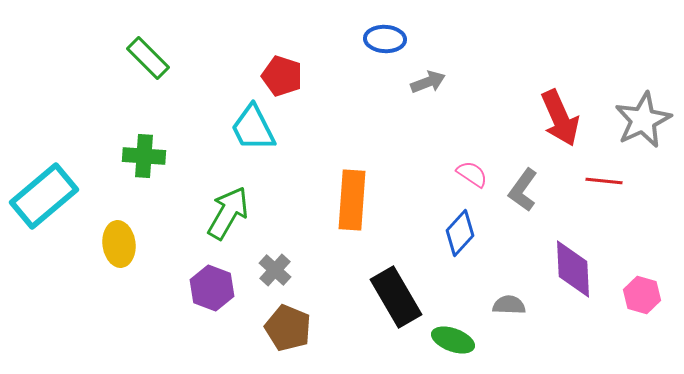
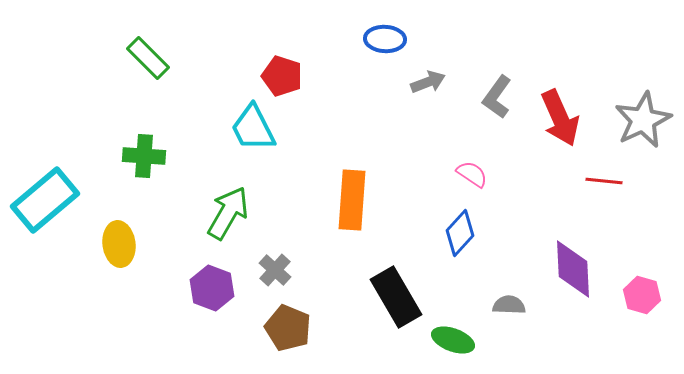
gray L-shape: moved 26 px left, 93 px up
cyan rectangle: moved 1 px right, 4 px down
